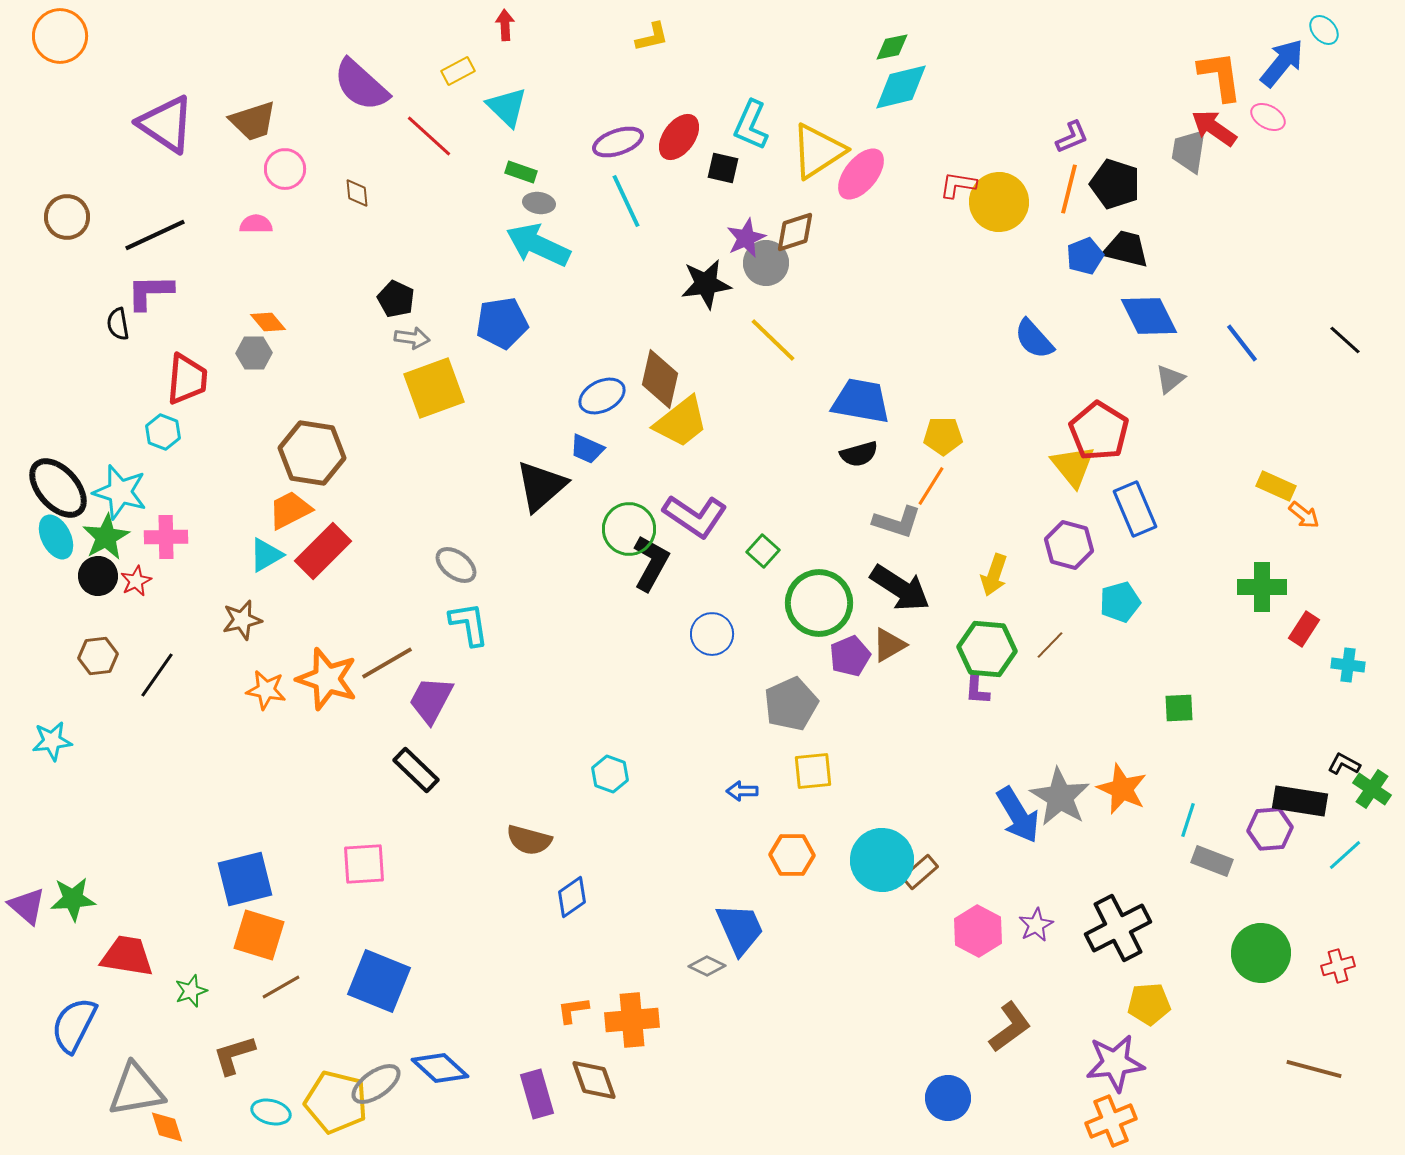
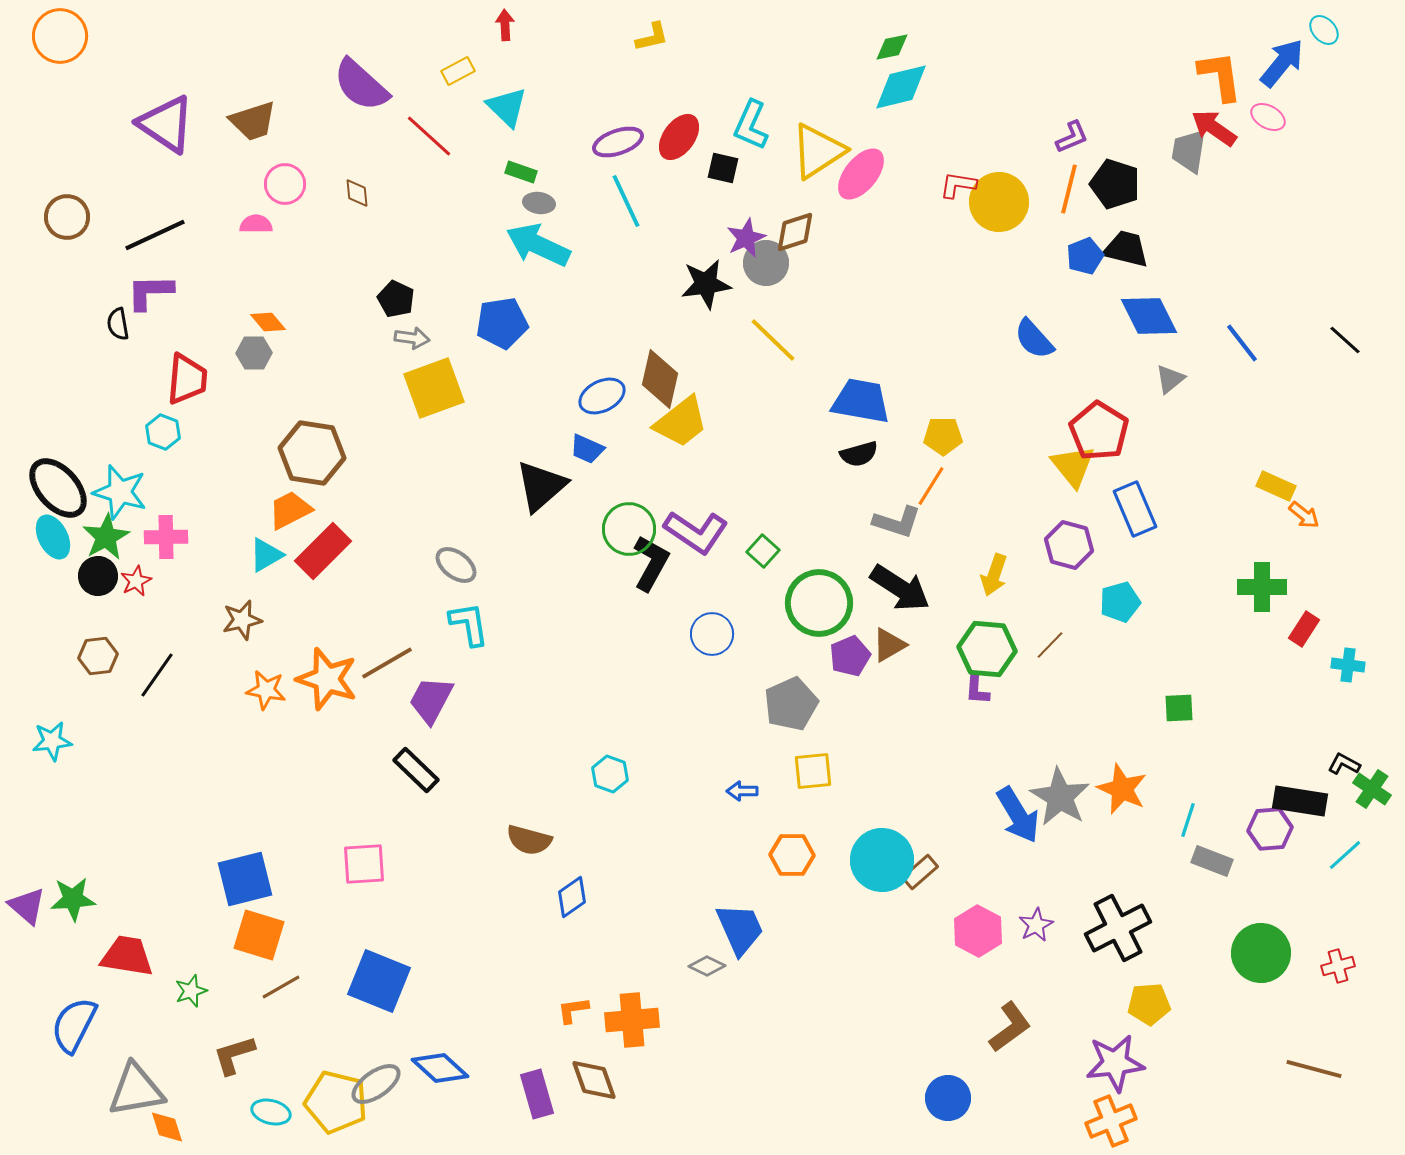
pink circle at (285, 169): moved 15 px down
purple L-shape at (695, 516): moved 1 px right, 16 px down
cyan ellipse at (56, 537): moved 3 px left
